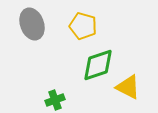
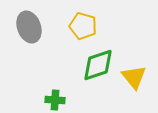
gray ellipse: moved 3 px left, 3 px down
yellow triangle: moved 6 px right, 10 px up; rotated 24 degrees clockwise
green cross: rotated 24 degrees clockwise
